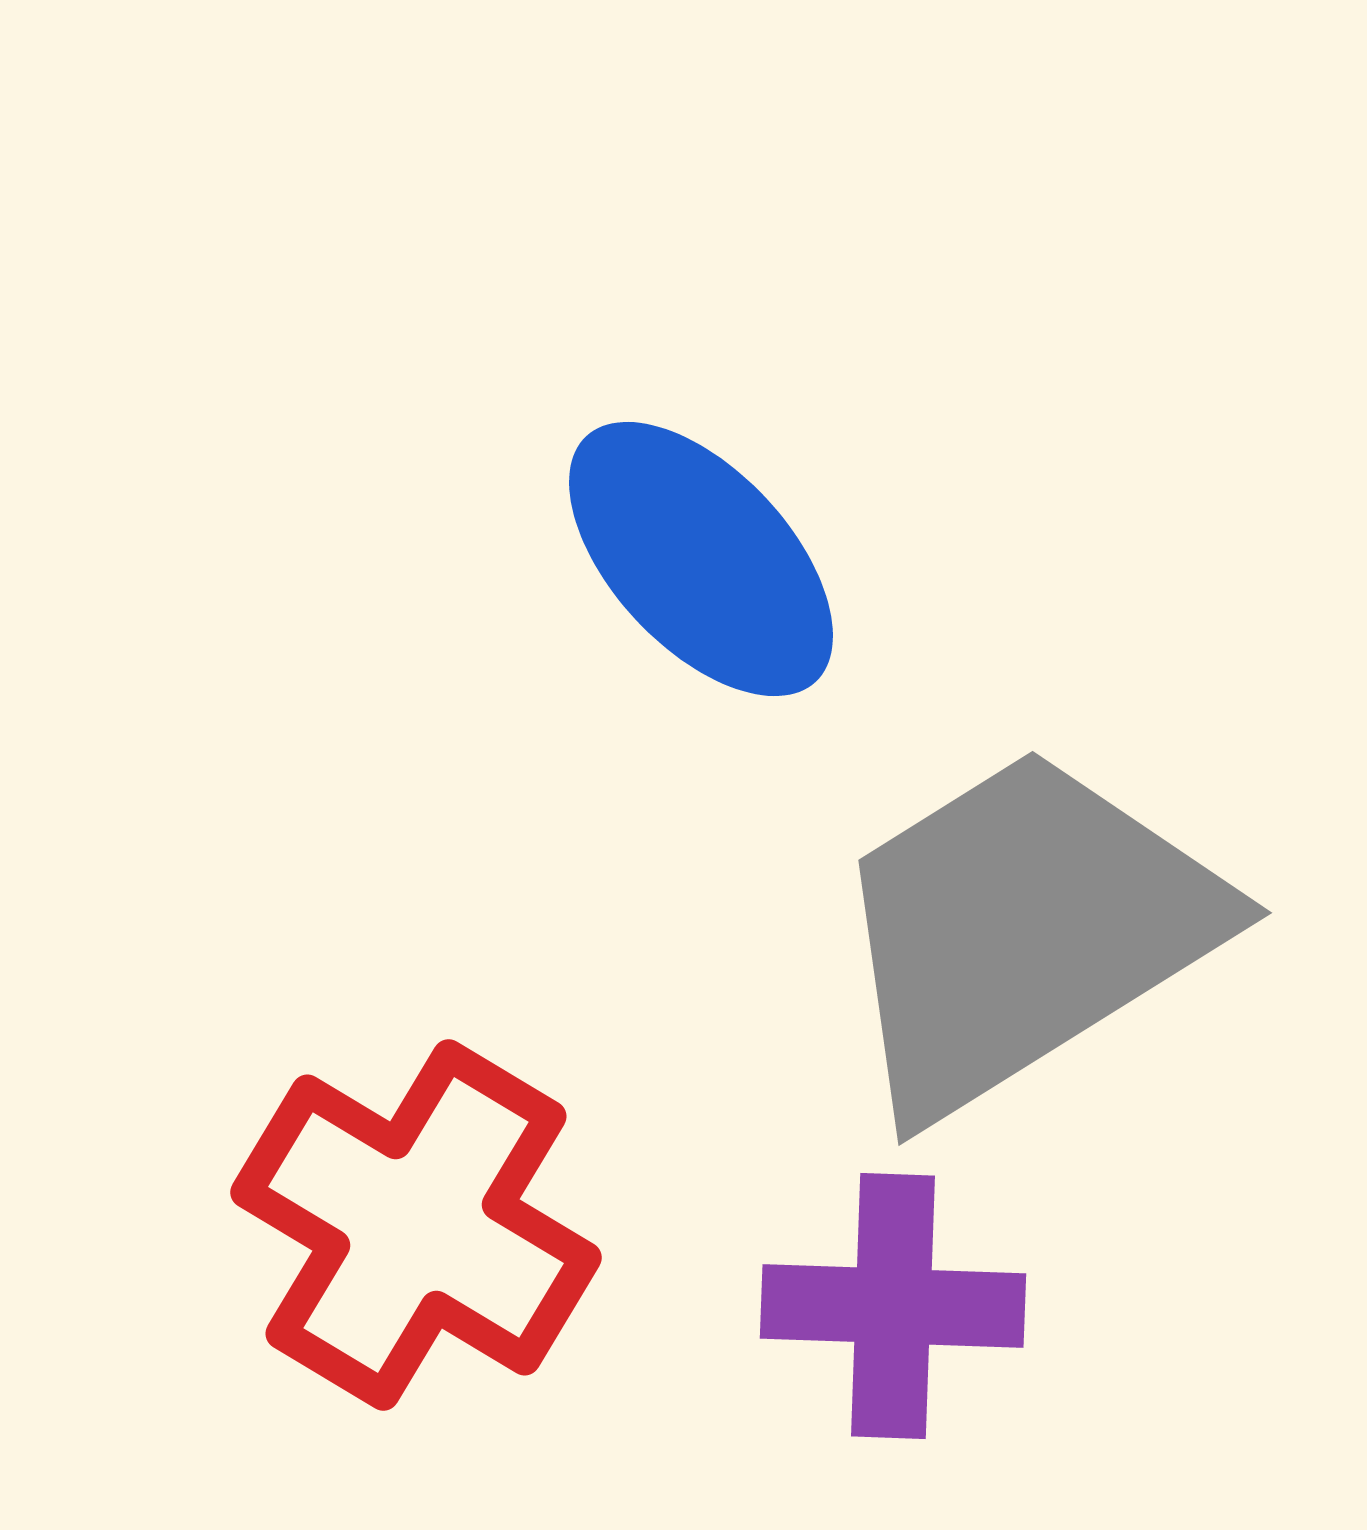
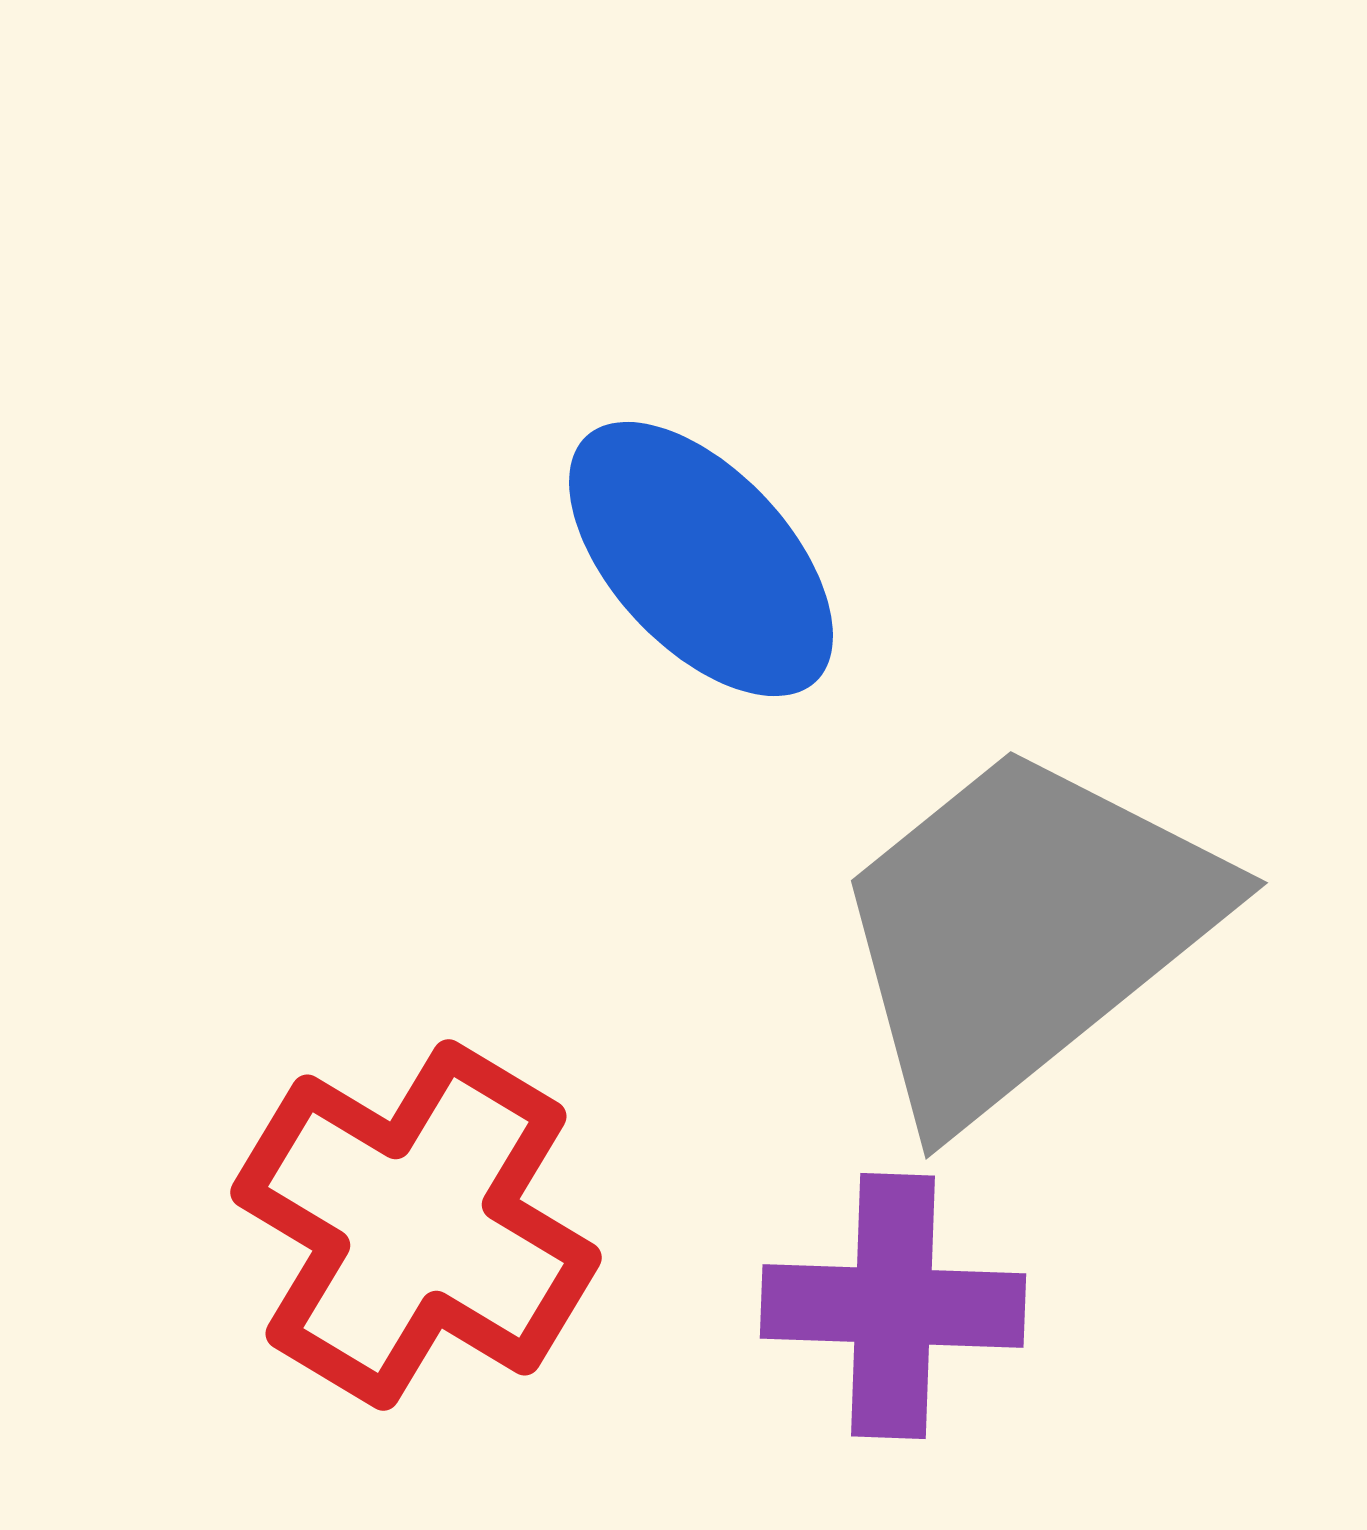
gray trapezoid: rotated 7 degrees counterclockwise
